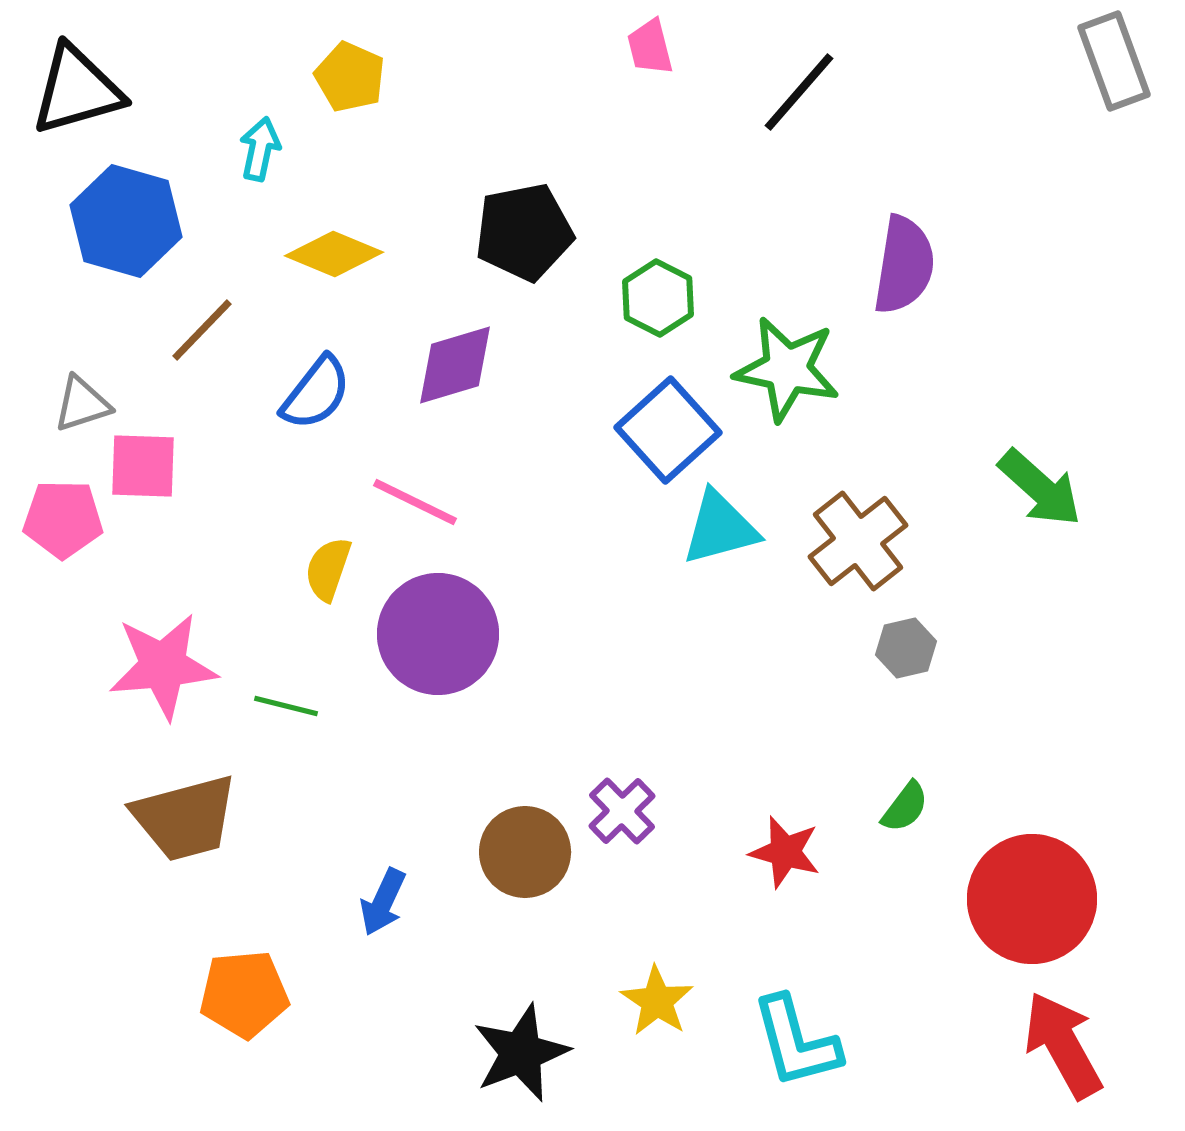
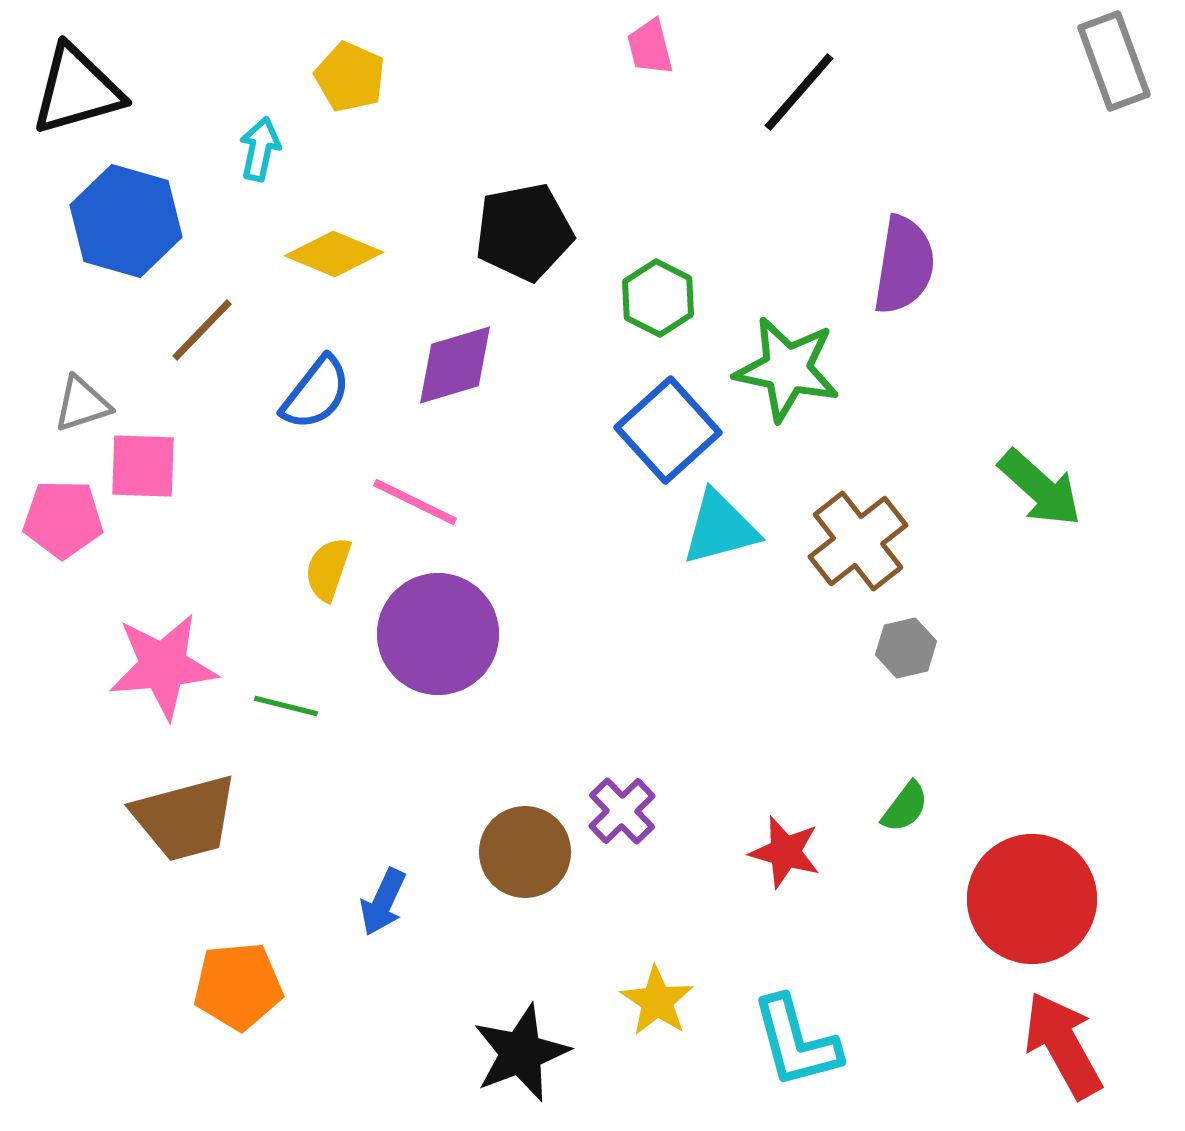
orange pentagon: moved 6 px left, 8 px up
